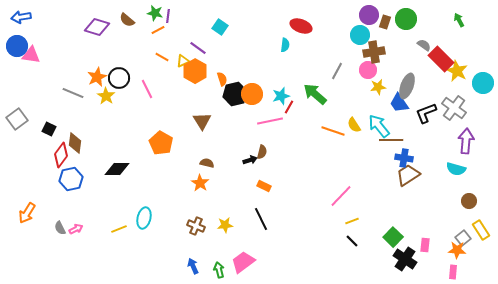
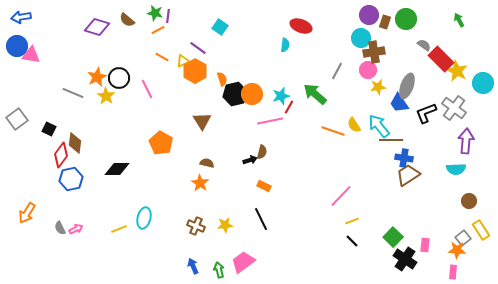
cyan circle at (360, 35): moved 1 px right, 3 px down
cyan semicircle at (456, 169): rotated 18 degrees counterclockwise
